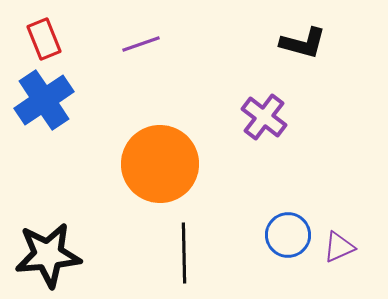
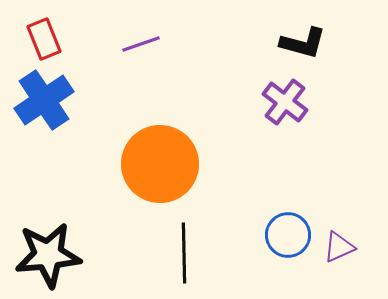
purple cross: moved 21 px right, 15 px up
